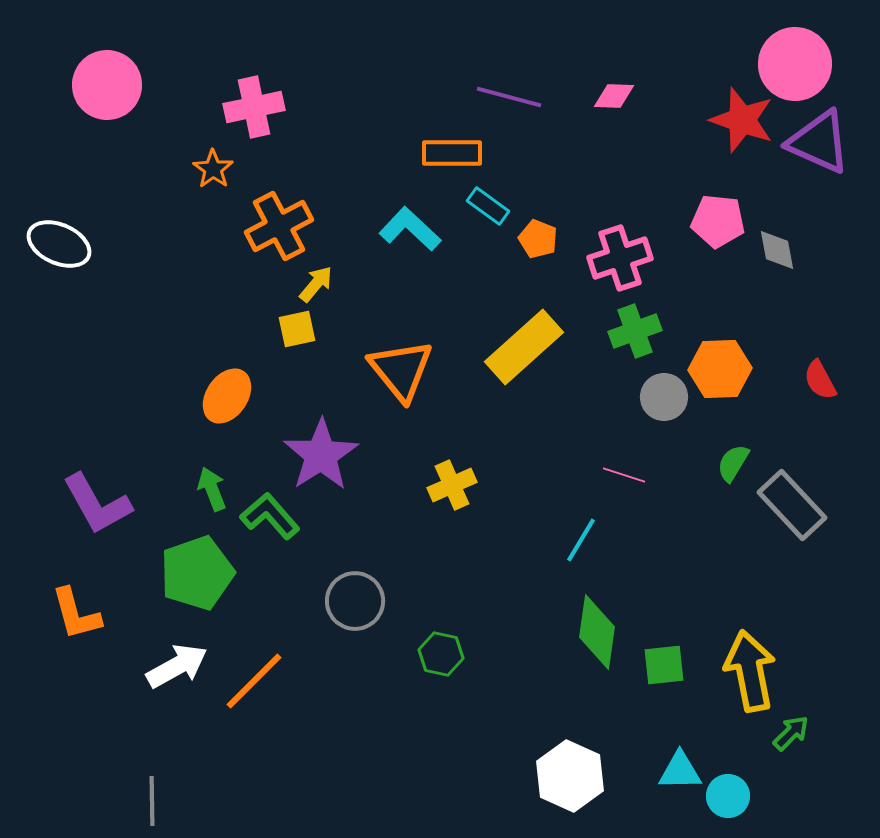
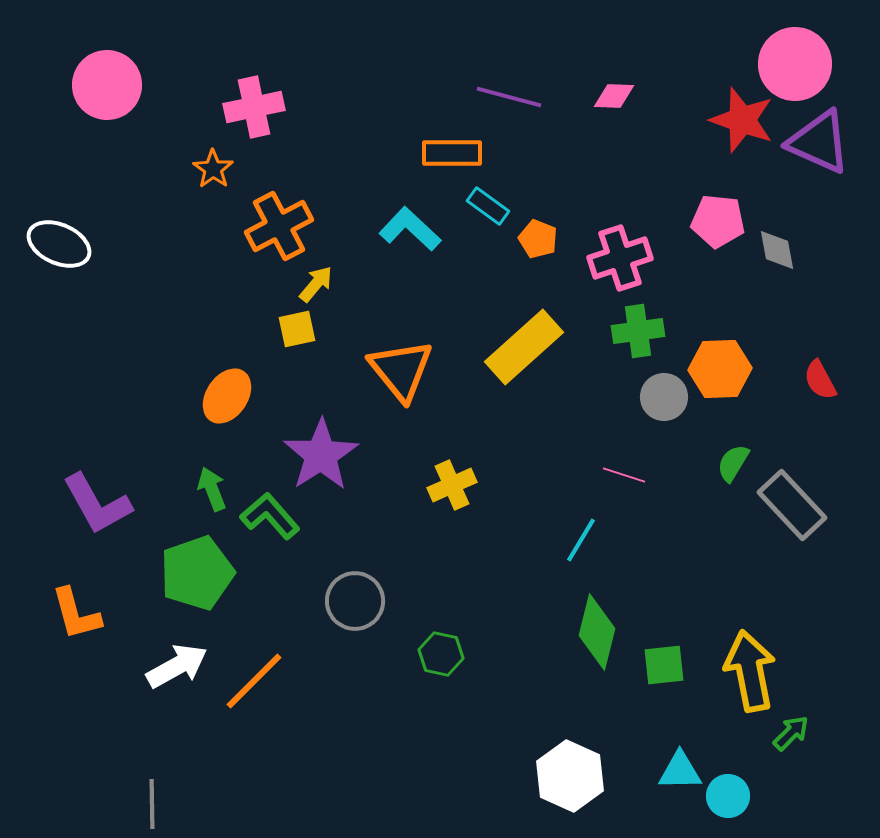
green cross at (635, 331): moved 3 px right; rotated 12 degrees clockwise
green diamond at (597, 632): rotated 6 degrees clockwise
gray line at (152, 801): moved 3 px down
